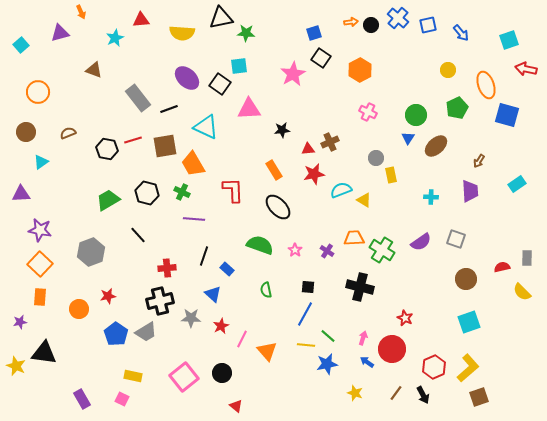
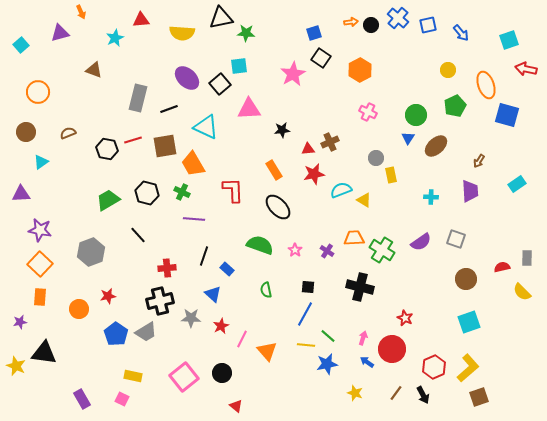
black square at (220, 84): rotated 15 degrees clockwise
gray rectangle at (138, 98): rotated 52 degrees clockwise
green pentagon at (457, 108): moved 2 px left, 2 px up
